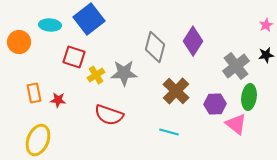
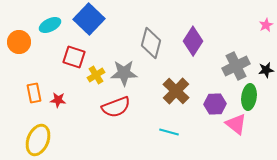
blue square: rotated 8 degrees counterclockwise
cyan ellipse: rotated 30 degrees counterclockwise
gray diamond: moved 4 px left, 4 px up
black star: moved 15 px down
gray cross: rotated 12 degrees clockwise
red semicircle: moved 7 px right, 8 px up; rotated 40 degrees counterclockwise
